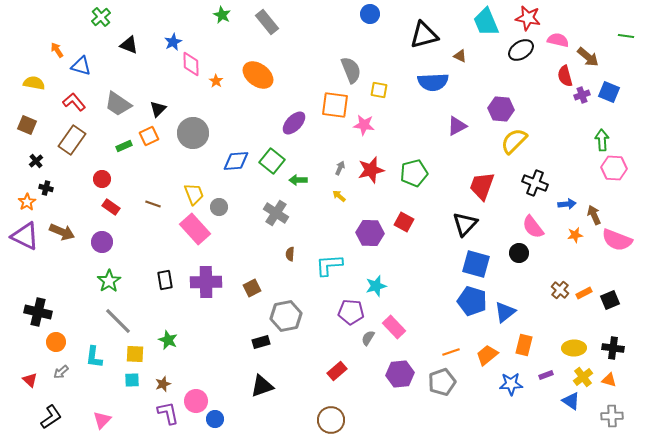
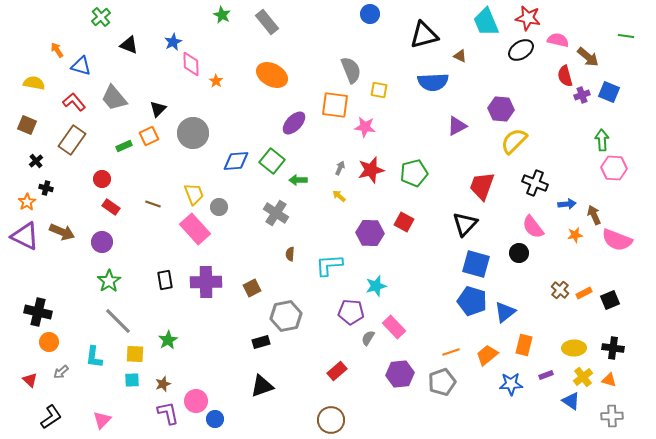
orange ellipse at (258, 75): moved 14 px right; rotated 8 degrees counterclockwise
gray trapezoid at (118, 104): moved 4 px left, 6 px up; rotated 16 degrees clockwise
pink star at (364, 125): moved 1 px right, 2 px down
green star at (168, 340): rotated 18 degrees clockwise
orange circle at (56, 342): moved 7 px left
